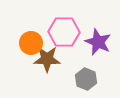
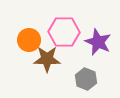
orange circle: moved 2 px left, 3 px up
